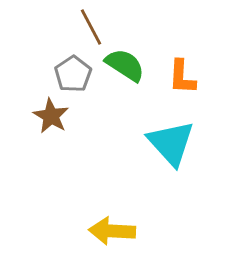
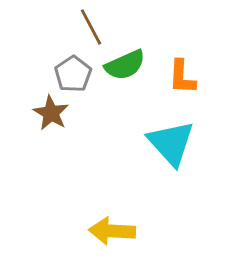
green semicircle: rotated 123 degrees clockwise
brown star: moved 3 px up
